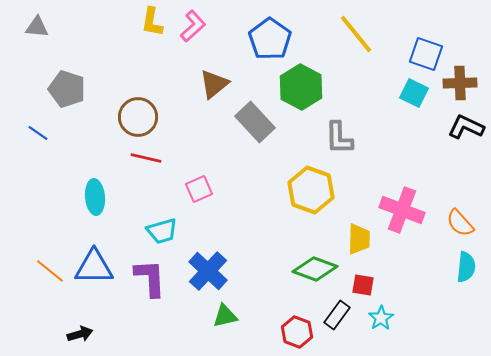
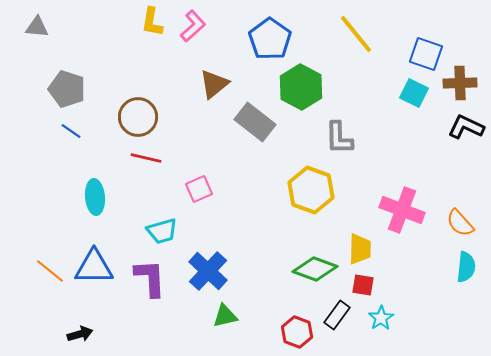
gray rectangle: rotated 9 degrees counterclockwise
blue line: moved 33 px right, 2 px up
yellow trapezoid: moved 1 px right, 10 px down
